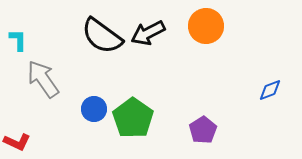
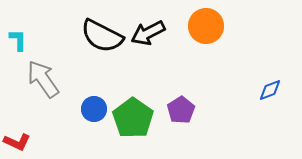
black semicircle: rotated 9 degrees counterclockwise
purple pentagon: moved 22 px left, 20 px up
